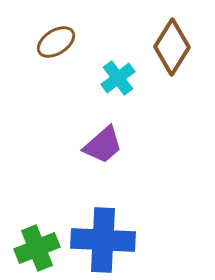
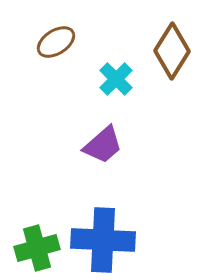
brown diamond: moved 4 px down
cyan cross: moved 2 px left, 1 px down; rotated 8 degrees counterclockwise
green cross: rotated 6 degrees clockwise
